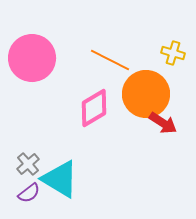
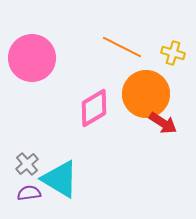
orange line: moved 12 px right, 13 px up
gray cross: moved 1 px left
purple semicircle: rotated 150 degrees counterclockwise
